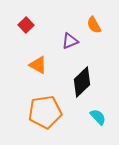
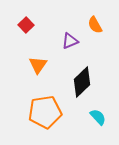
orange semicircle: moved 1 px right
orange triangle: rotated 36 degrees clockwise
